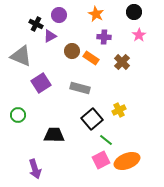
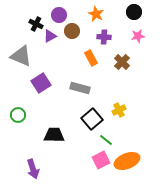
pink star: moved 1 px left, 1 px down; rotated 24 degrees clockwise
brown circle: moved 20 px up
orange rectangle: rotated 28 degrees clockwise
purple arrow: moved 2 px left
